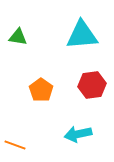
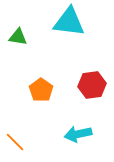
cyan triangle: moved 13 px left, 13 px up; rotated 12 degrees clockwise
orange line: moved 3 px up; rotated 25 degrees clockwise
